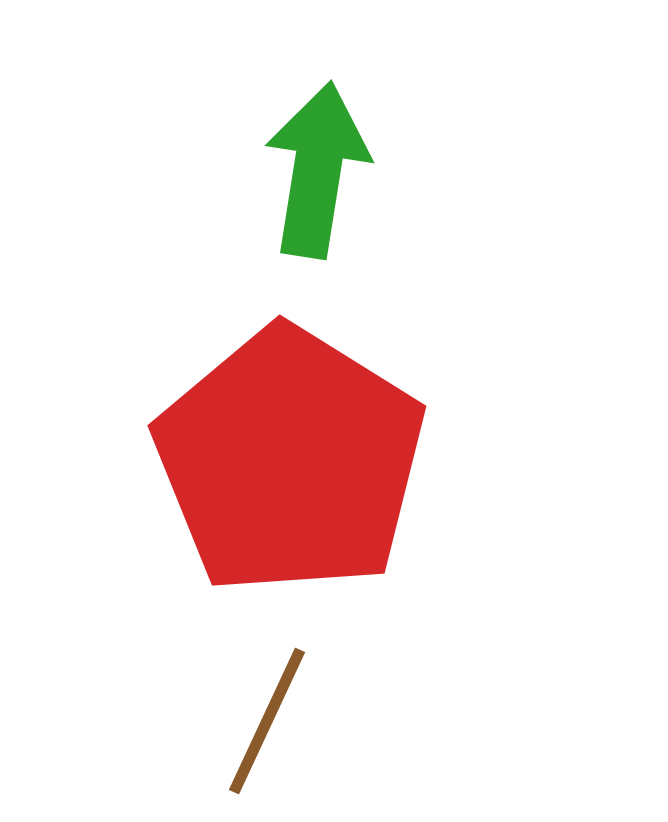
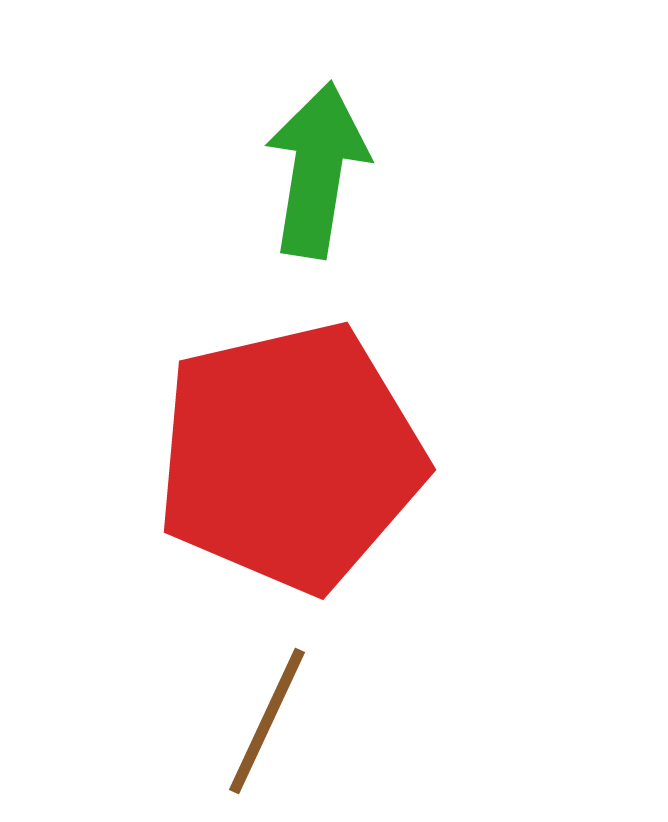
red pentagon: moved 4 px up; rotated 27 degrees clockwise
